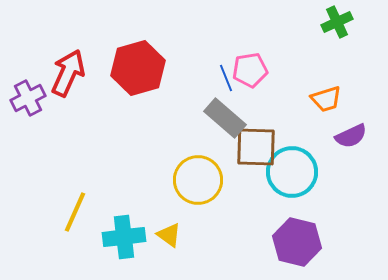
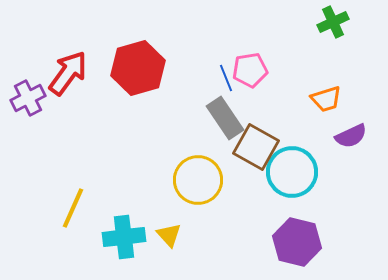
green cross: moved 4 px left
red arrow: rotated 12 degrees clockwise
gray rectangle: rotated 15 degrees clockwise
brown square: rotated 27 degrees clockwise
yellow line: moved 2 px left, 4 px up
yellow triangle: rotated 12 degrees clockwise
